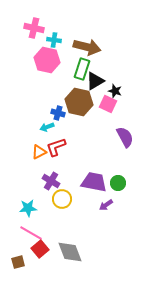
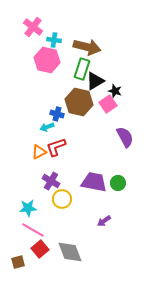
pink cross: moved 1 px left, 1 px up; rotated 24 degrees clockwise
pink square: rotated 30 degrees clockwise
blue cross: moved 1 px left, 1 px down
purple arrow: moved 2 px left, 16 px down
pink line: moved 2 px right, 3 px up
